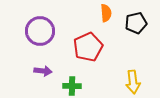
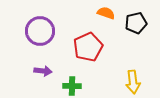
orange semicircle: rotated 66 degrees counterclockwise
